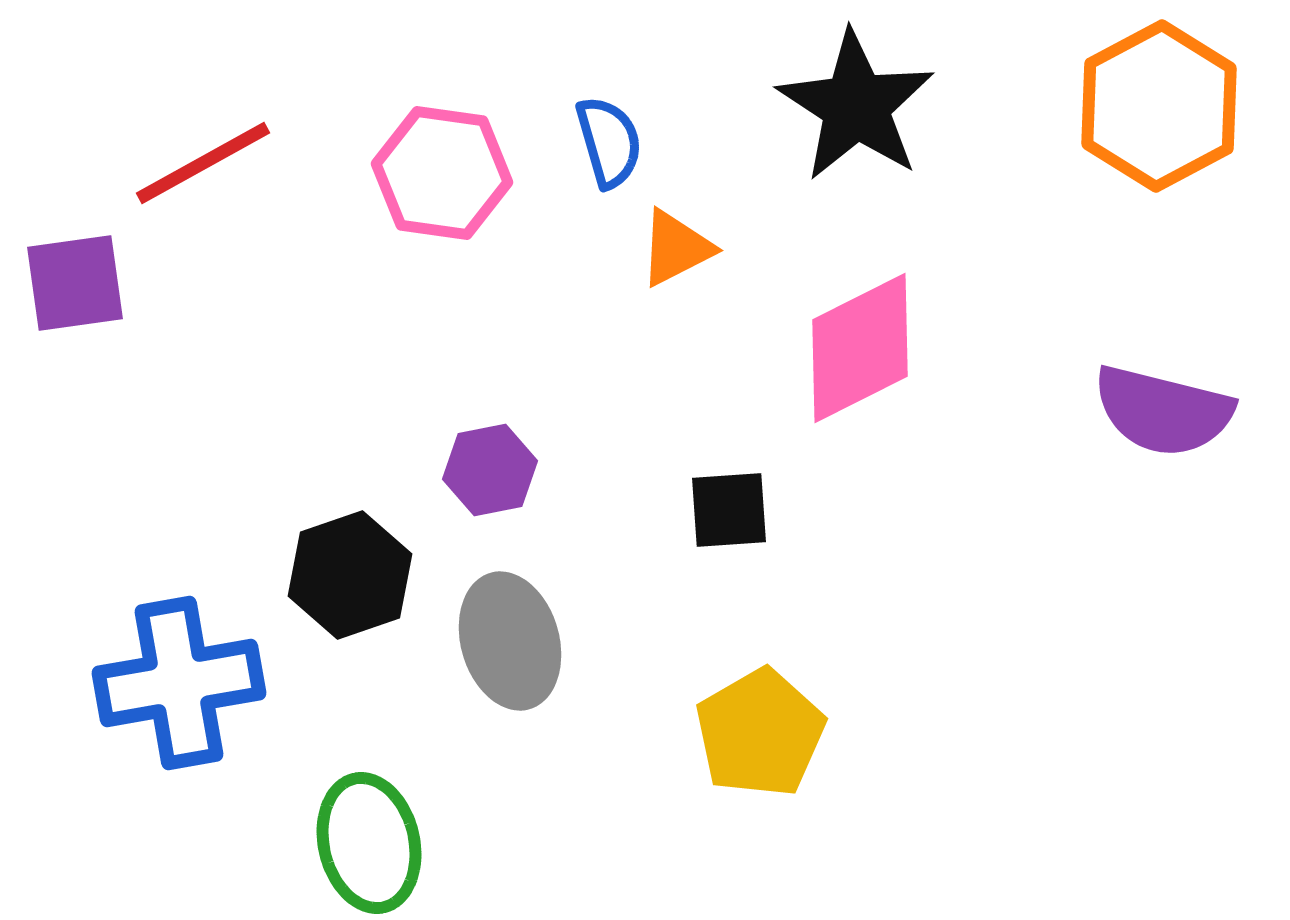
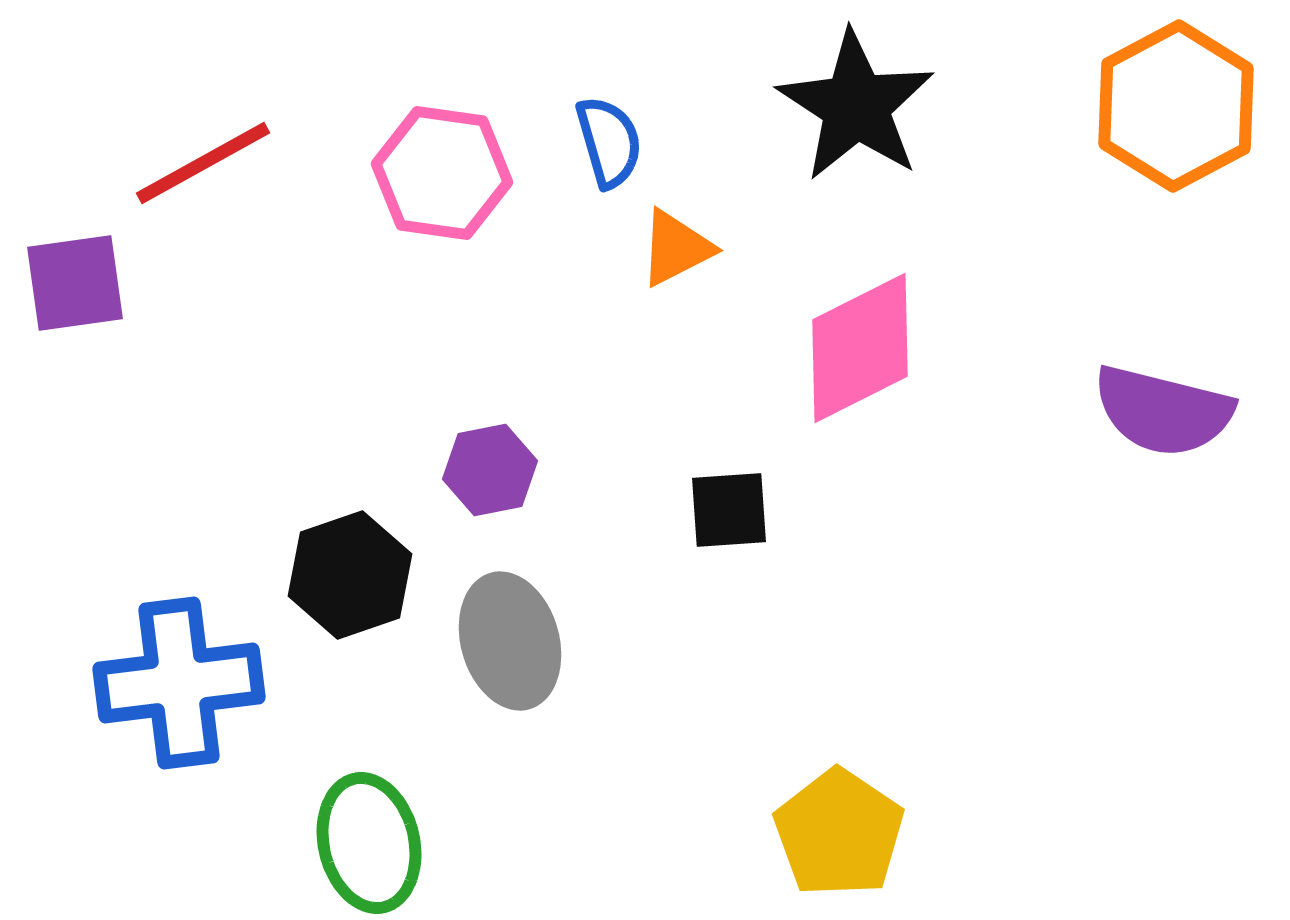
orange hexagon: moved 17 px right
blue cross: rotated 3 degrees clockwise
yellow pentagon: moved 79 px right, 100 px down; rotated 8 degrees counterclockwise
